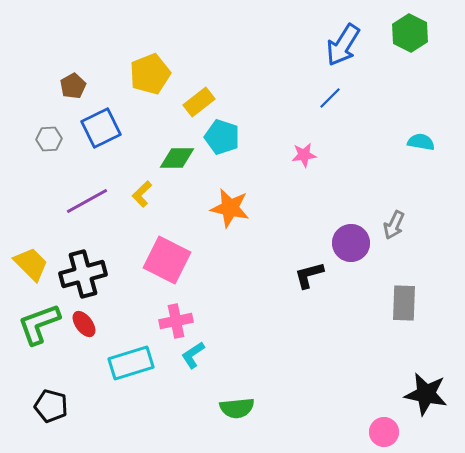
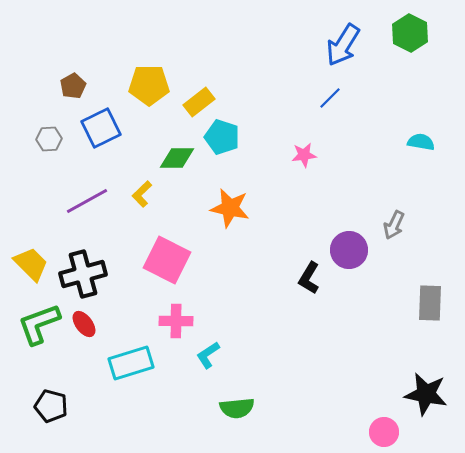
yellow pentagon: moved 1 px left, 11 px down; rotated 21 degrees clockwise
purple circle: moved 2 px left, 7 px down
black L-shape: moved 3 px down; rotated 44 degrees counterclockwise
gray rectangle: moved 26 px right
pink cross: rotated 12 degrees clockwise
cyan L-shape: moved 15 px right
